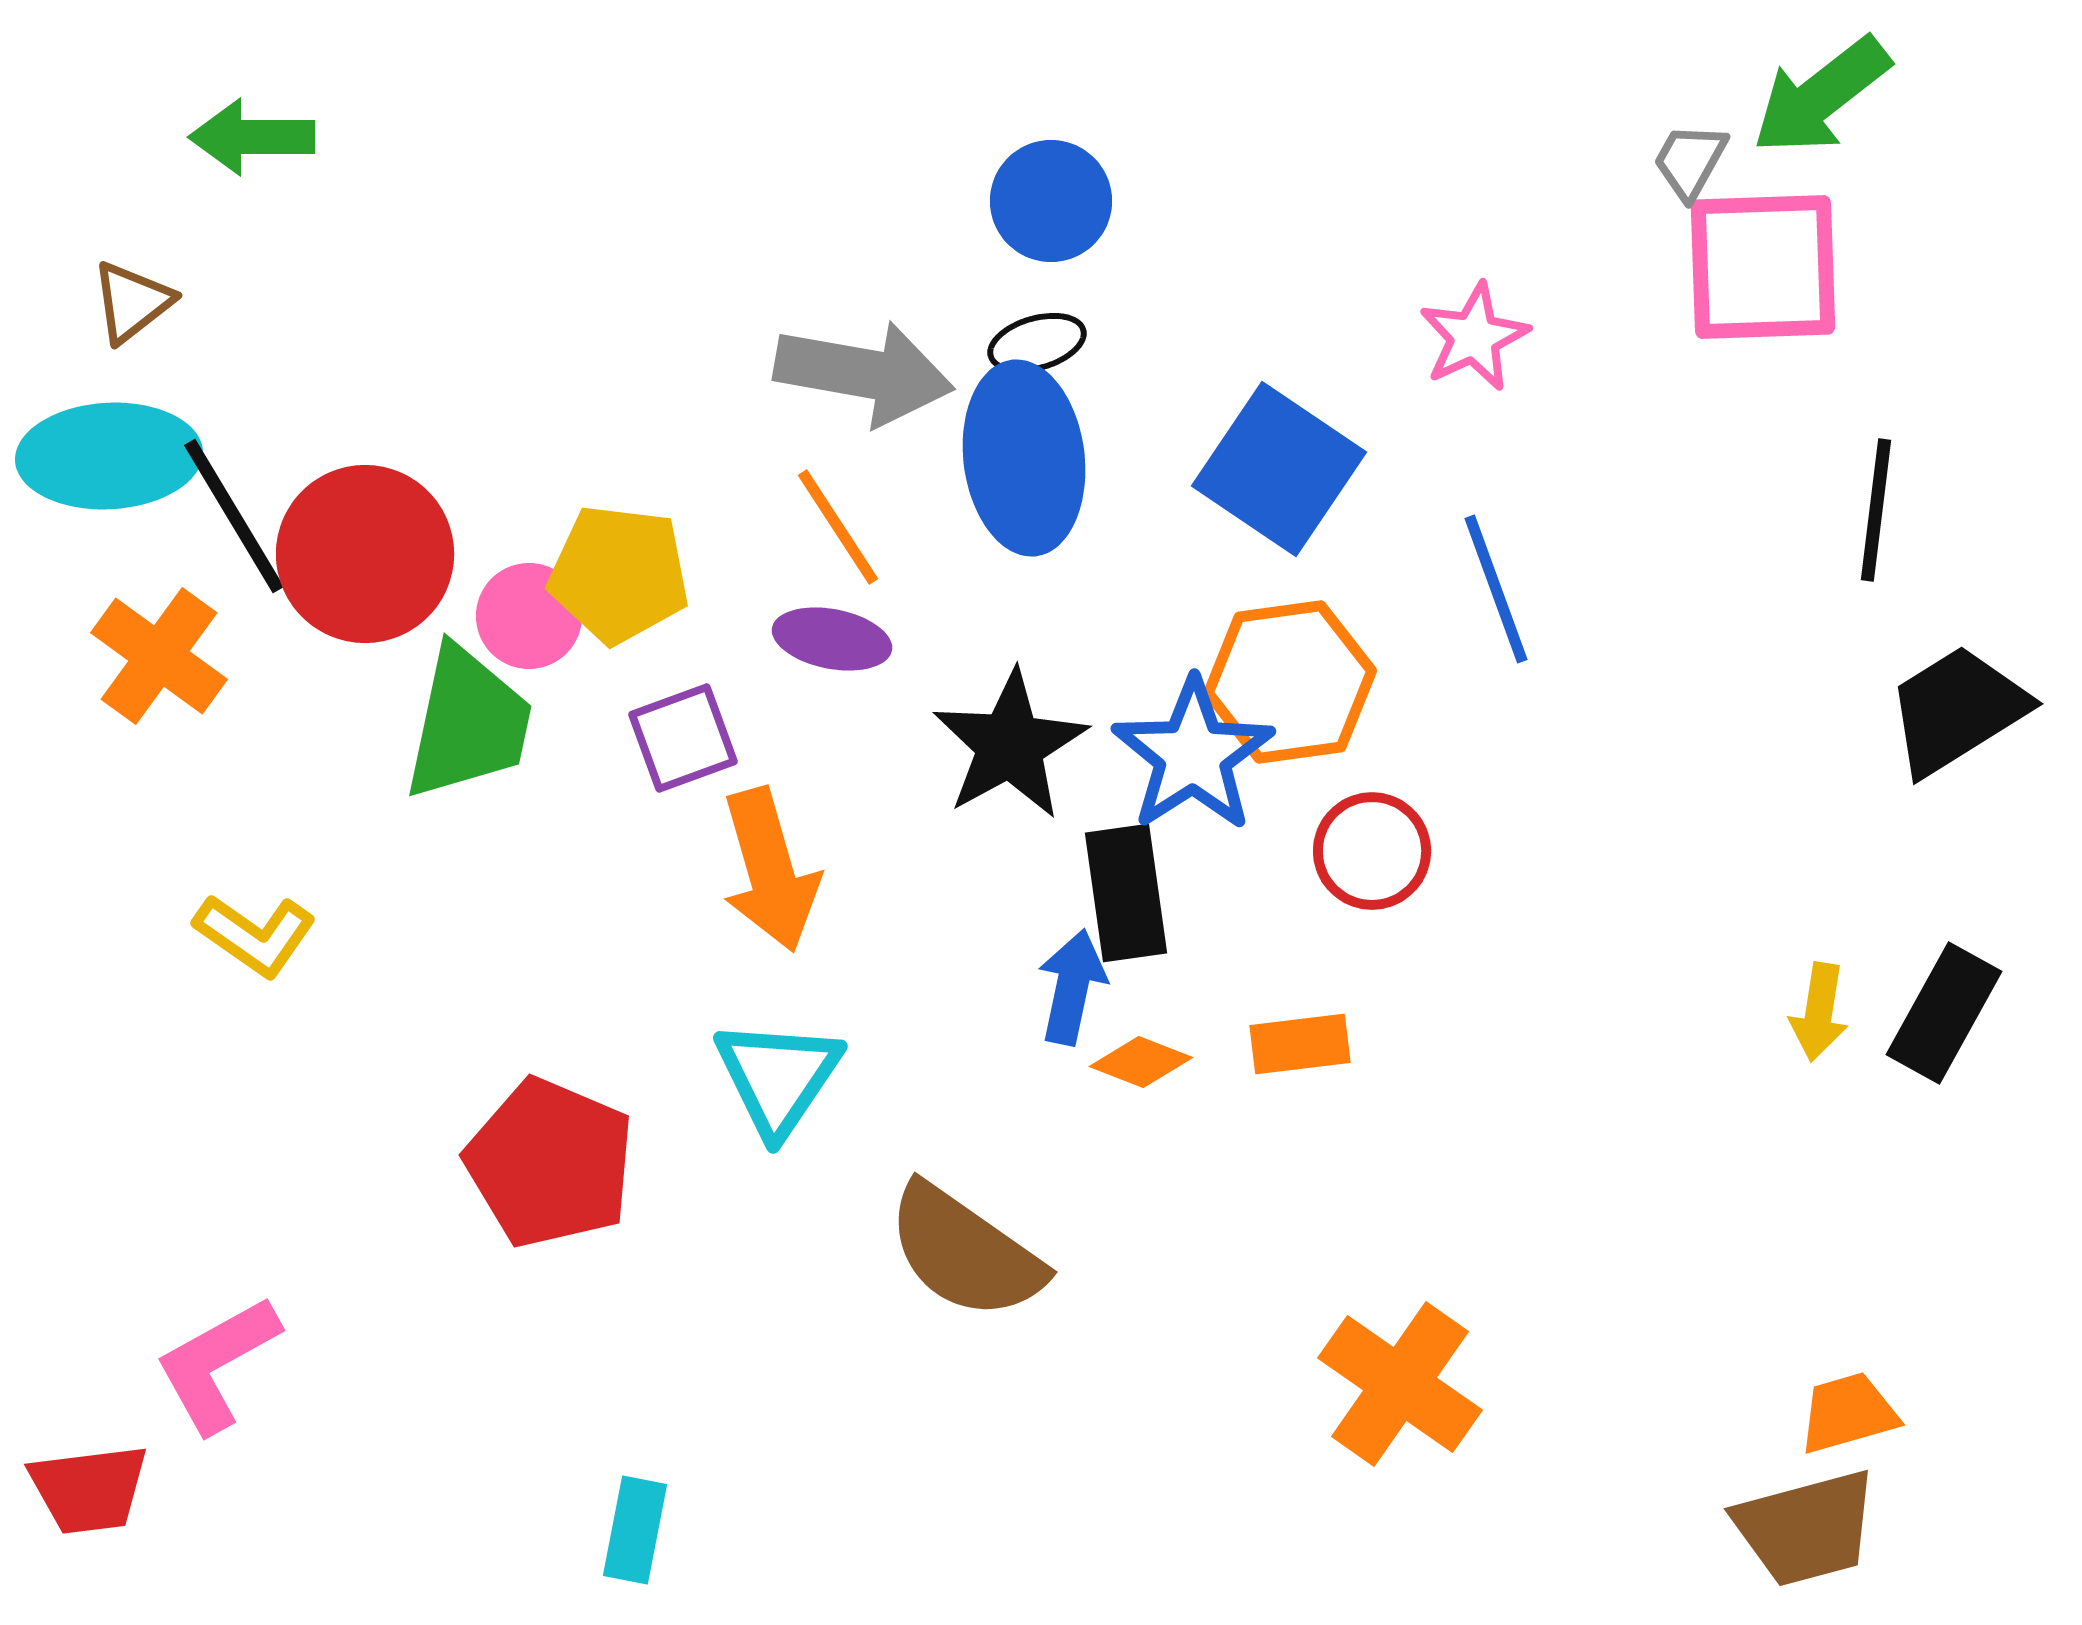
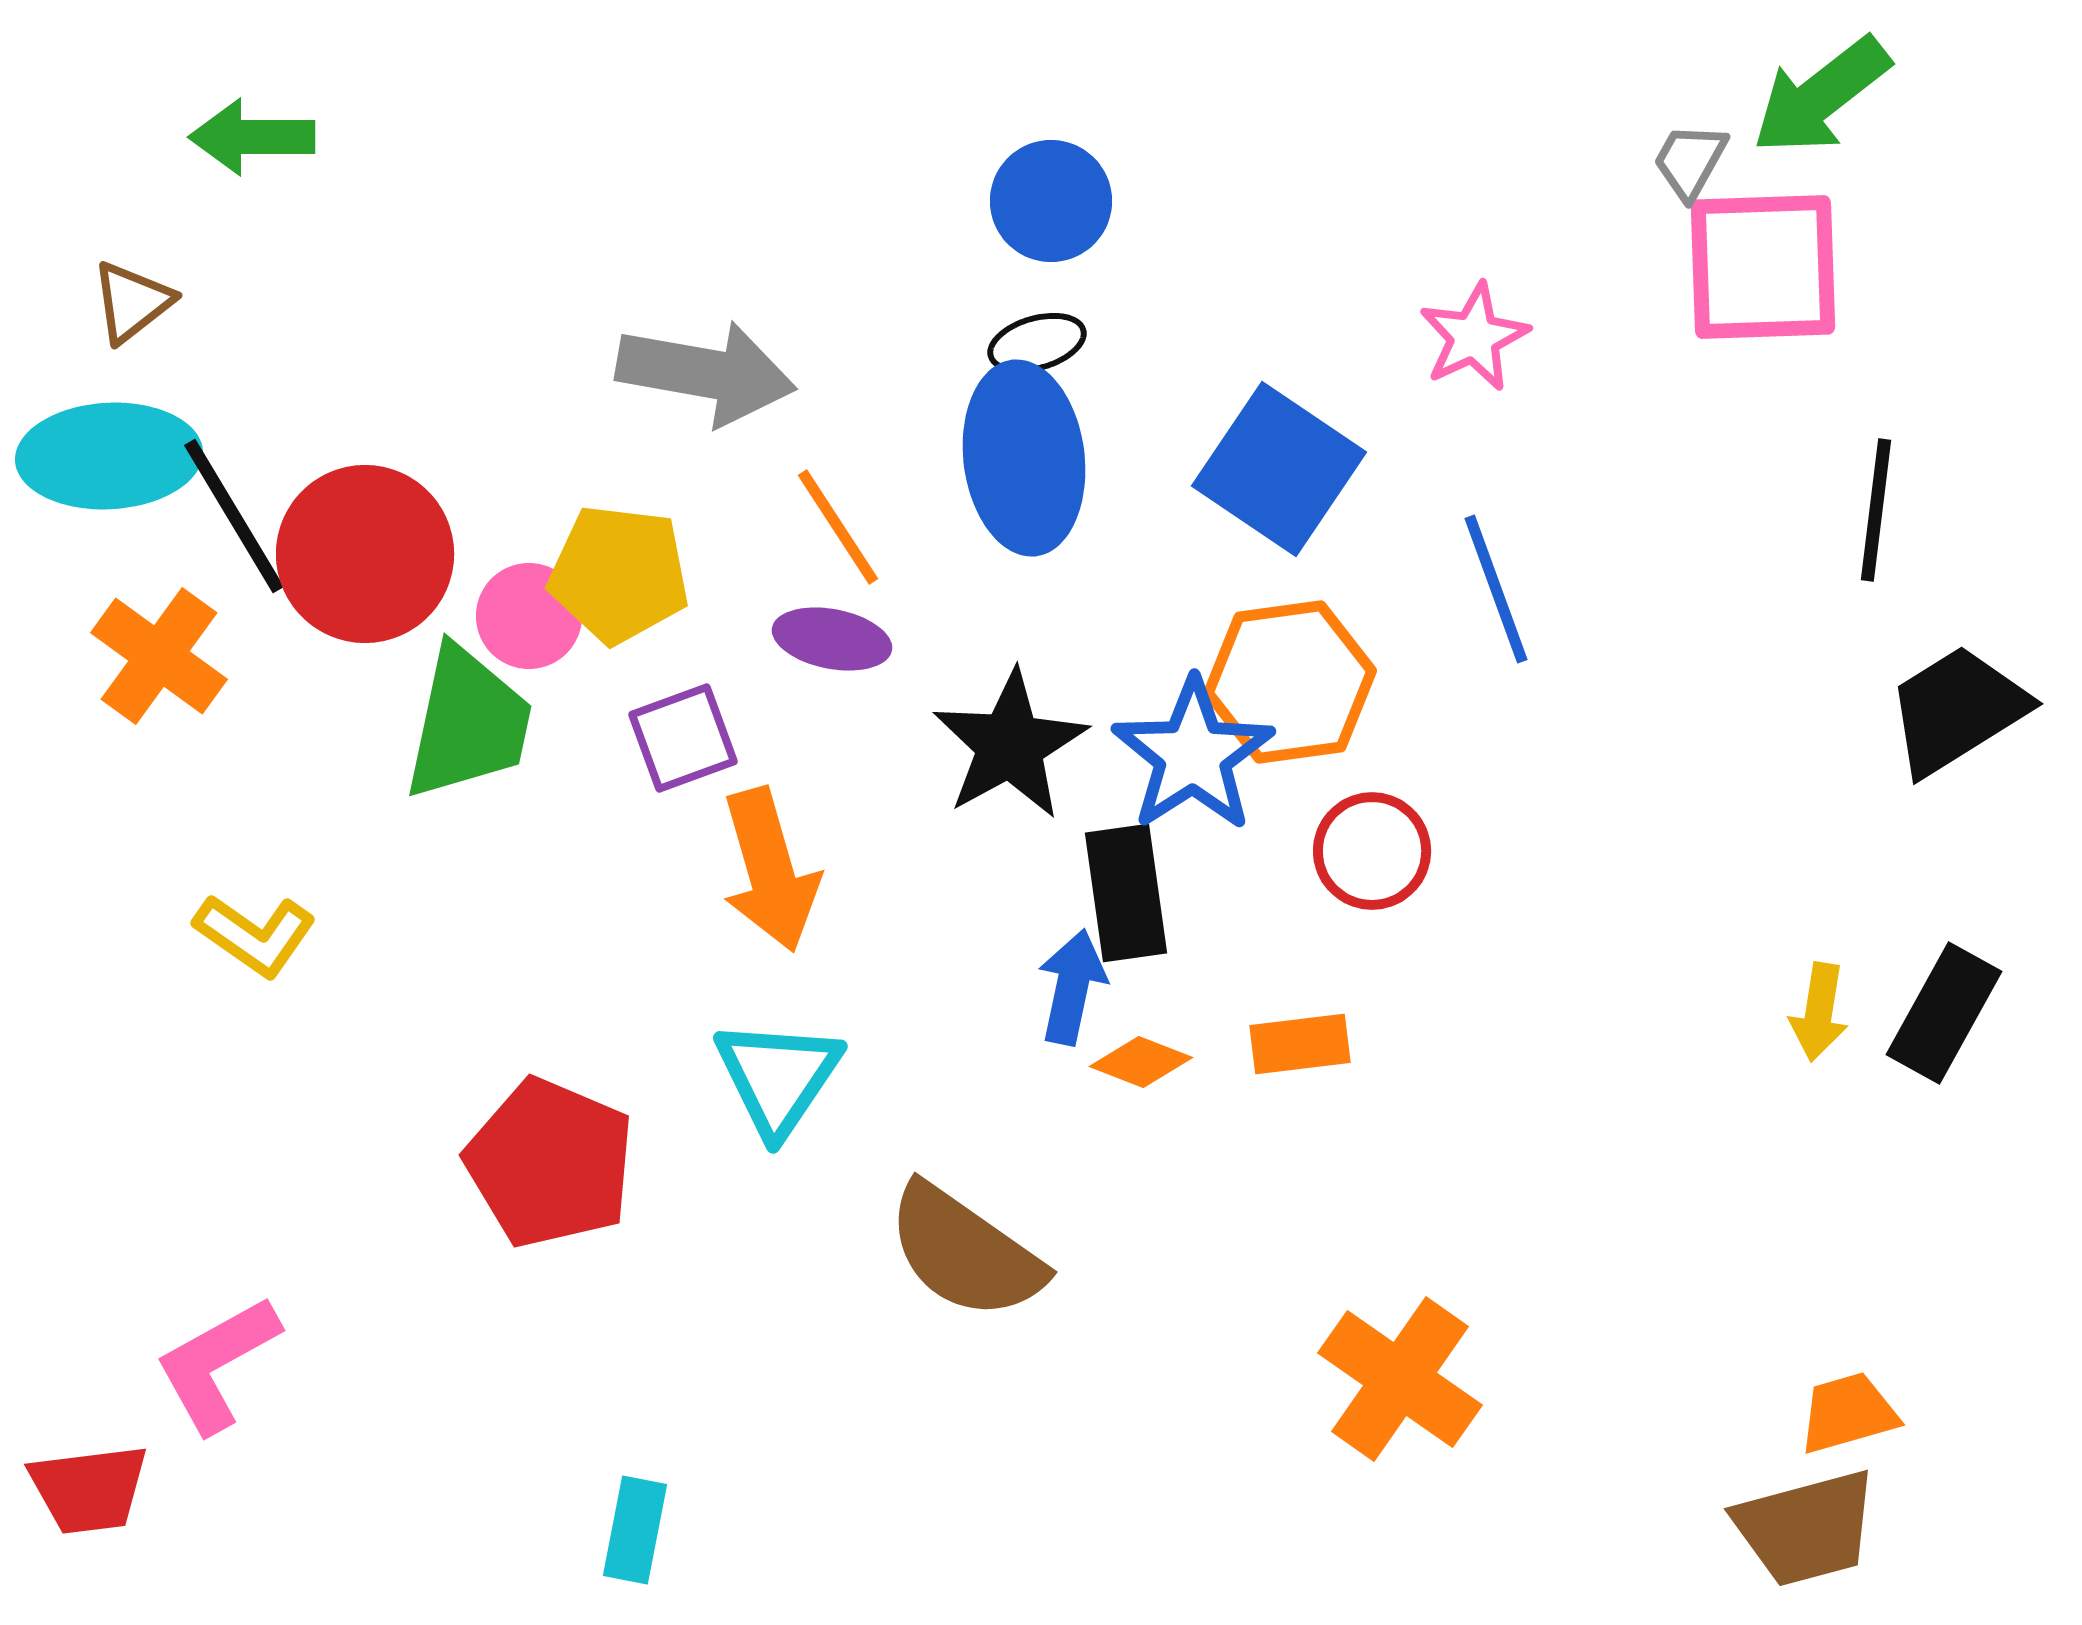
gray arrow at (864, 373): moved 158 px left
orange cross at (1400, 1384): moved 5 px up
